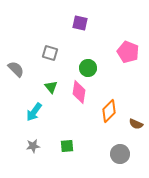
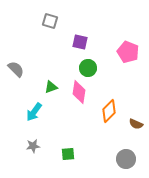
purple square: moved 19 px down
gray square: moved 32 px up
green triangle: rotated 48 degrees clockwise
green square: moved 1 px right, 8 px down
gray circle: moved 6 px right, 5 px down
